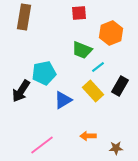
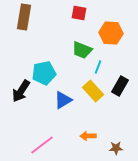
red square: rotated 14 degrees clockwise
orange hexagon: rotated 25 degrees clockwise
cyan line: rotated 32 degrees counterclockwise
